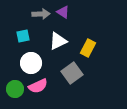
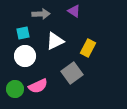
purple triangle: moved 11 px right, 1 px up
cyan square: moved 3 px up
white triangle: moved 3 px left
white circle: moved 6 px left, 7 px up
